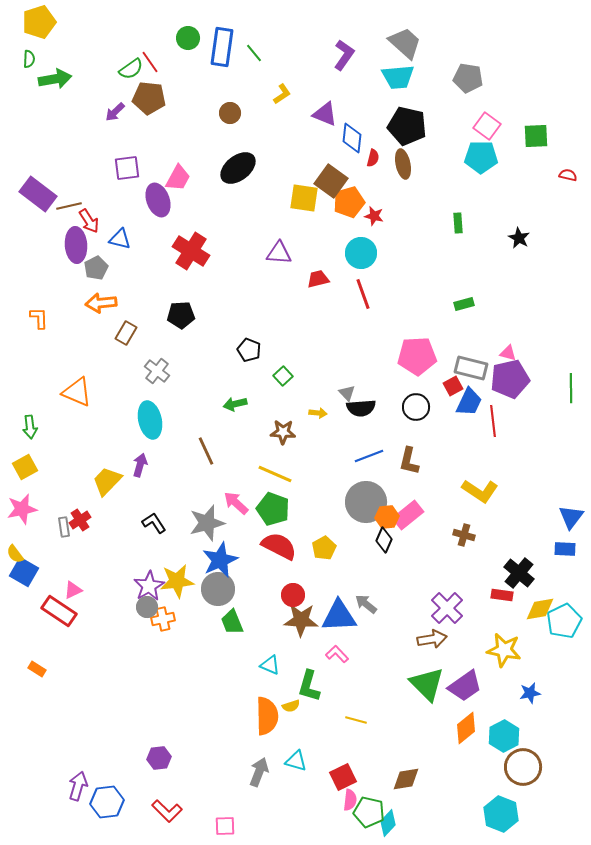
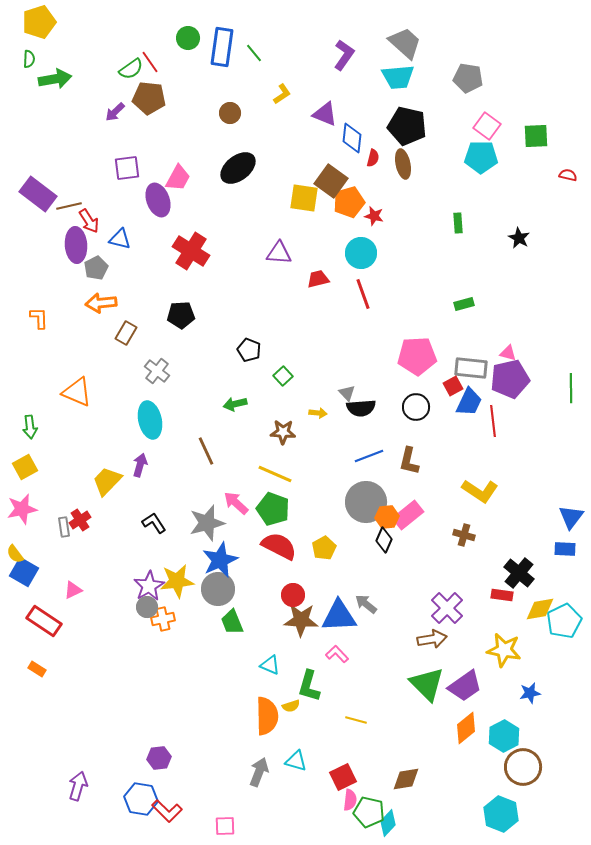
gray rectangle at (471, 368): rotated 8 degrees counterclockwise
red rectangle at (59, 611): moved 15 px left, 10 px down
blue hexagon at (107, 802): moved 34 px right, 3 px up; rotated 16 degrees clockwise
